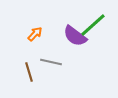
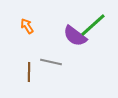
orange arrow: moved 8 px left, 8 px up; rotated 77 degrees counterclockwise
brown line: rotated 18 degrees clockwise
